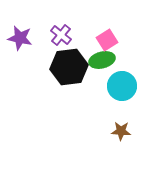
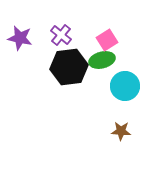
cyan circle: moved 3 px right
